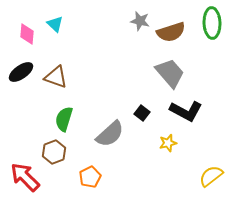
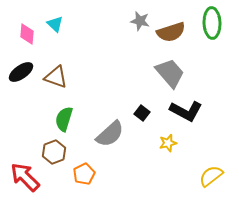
orange pentagon: moved 6 px left, 3 px up
